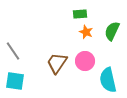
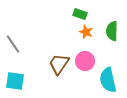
green rectangle: rotated 24 degrees clockwise
green semicircle: rotated 24 degrees counterclockwise
gray line: moved 7 px up
brown trapezoid: moved 2 px right, 1 px down
